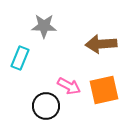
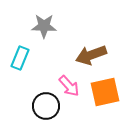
brown arrow: moved 10 px left, 11 px down; rotated 16 degrees counterclockwise
pink arrow: rotated 20 degrees clockwise
orange square: moved 1 px right, 2 px down
